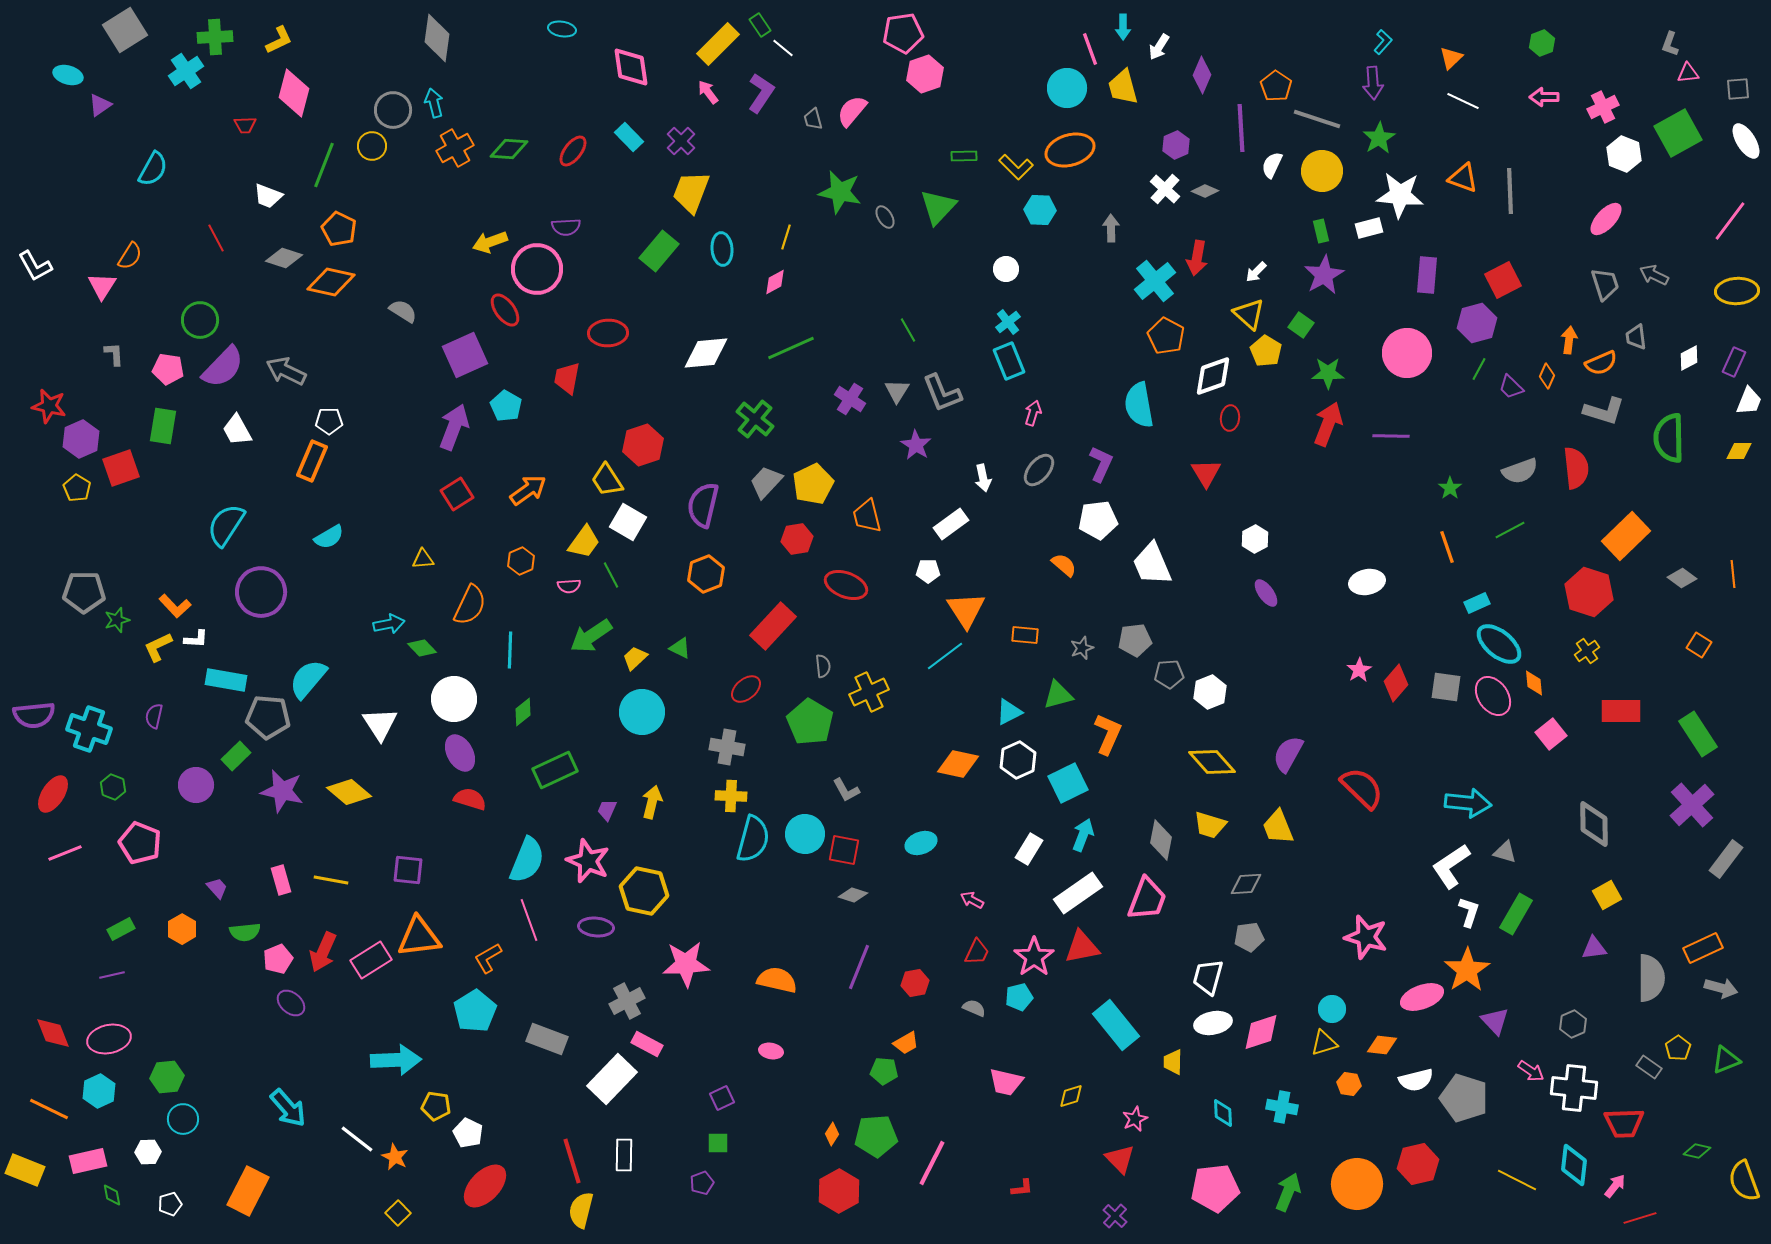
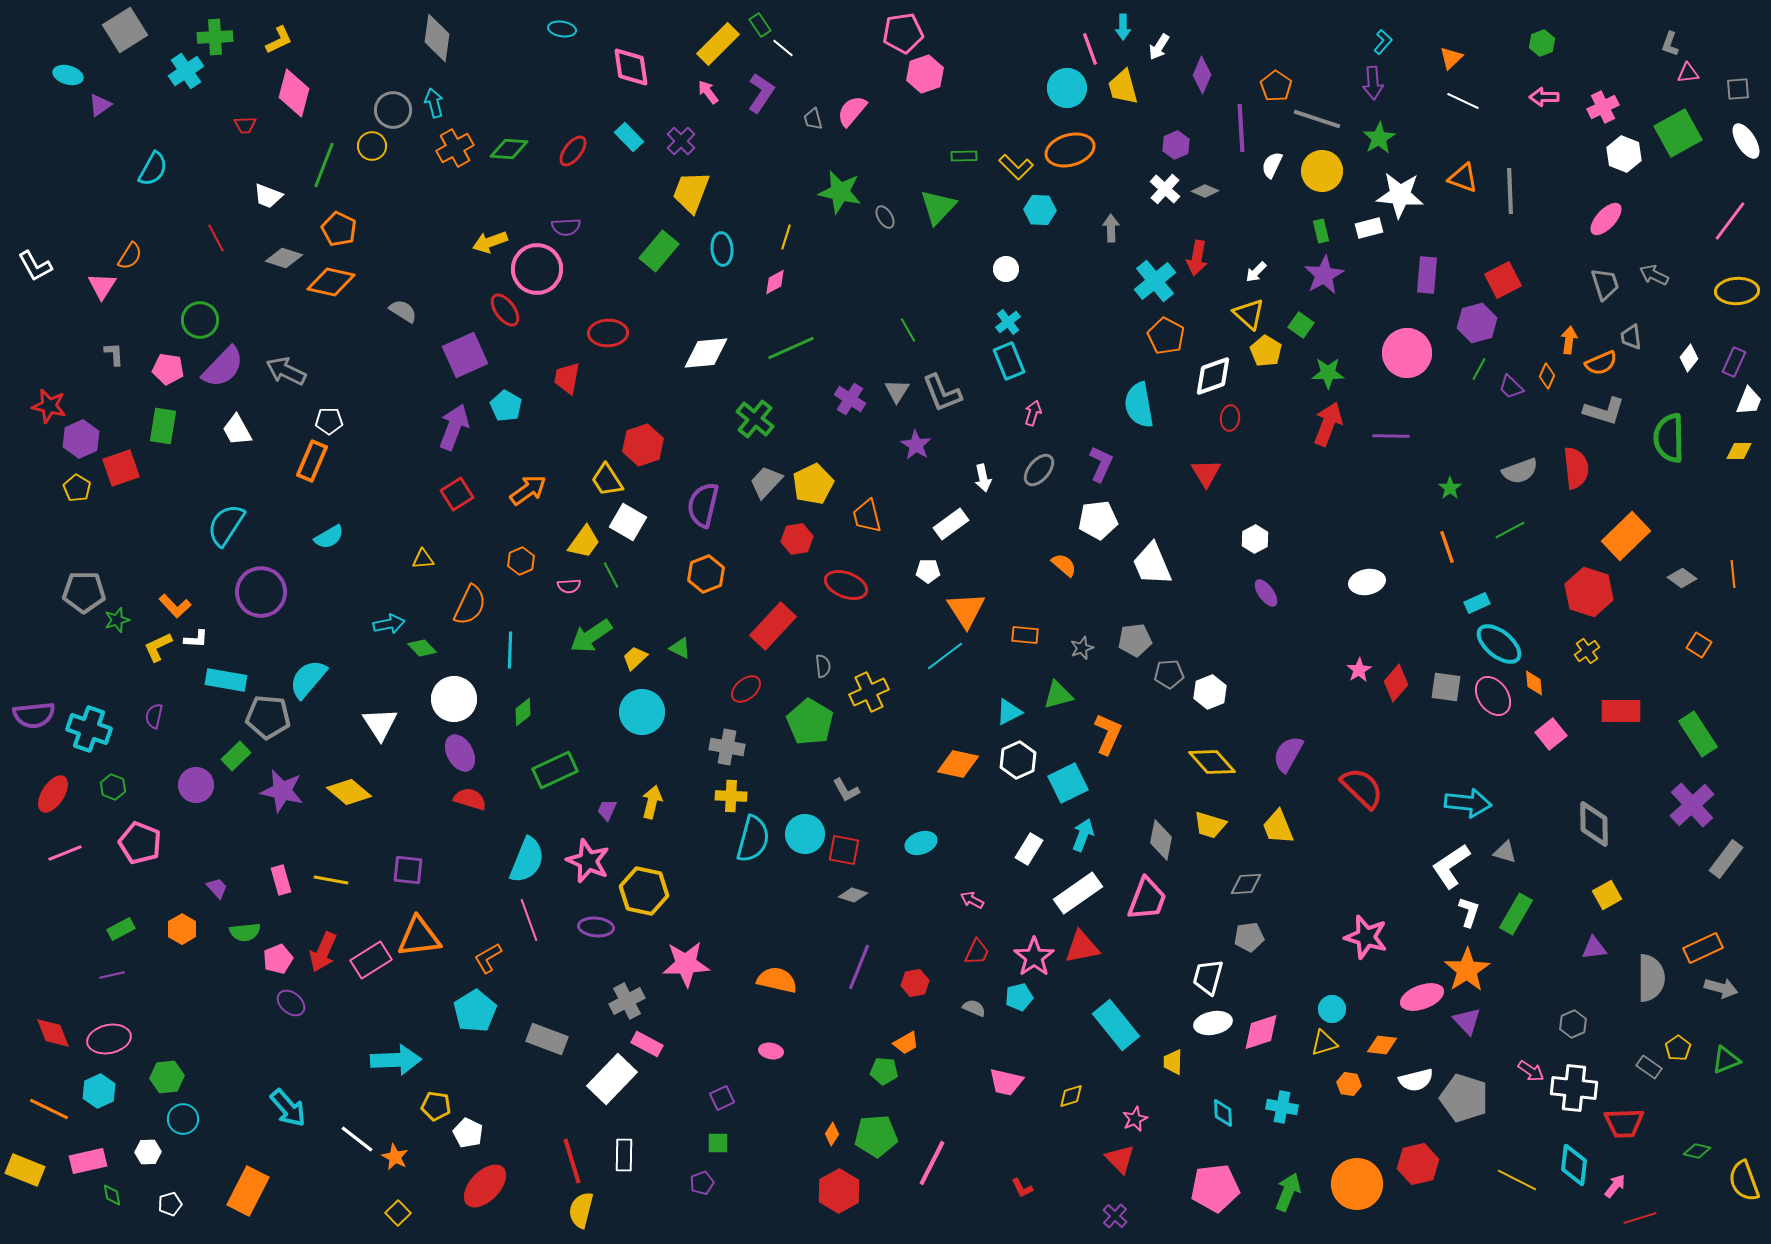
gray trapezoid at (1636, 337): moved 5 px left
white diamond at (1689, 358): rotated 24 degrees counterclockwise
purple triangle at (1495, 1021): moved 28 px left
red L-shape at (1022, 1188): rotated 70 degrees clockwise
